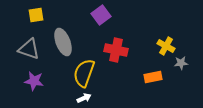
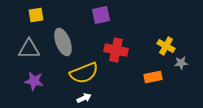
purple square: rotated 24 degrees clockwise
gray triangle: rotated 20 degrees counterclockwise
yellow semicircle: rotated 132 degrees counterclockwise
